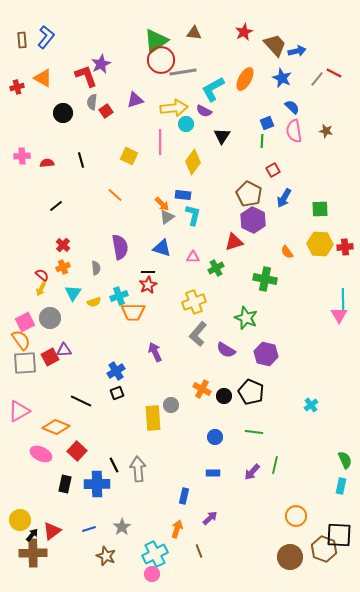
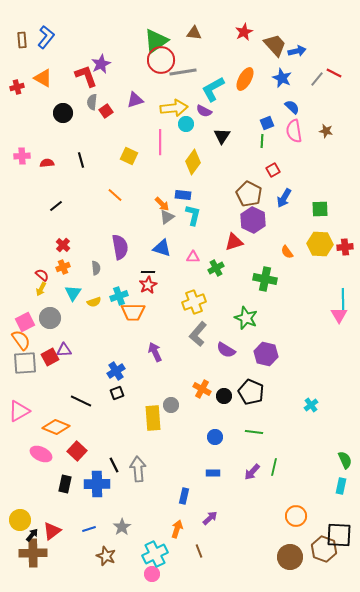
green line at (275, 465): moved 1 px left, 2 px down
